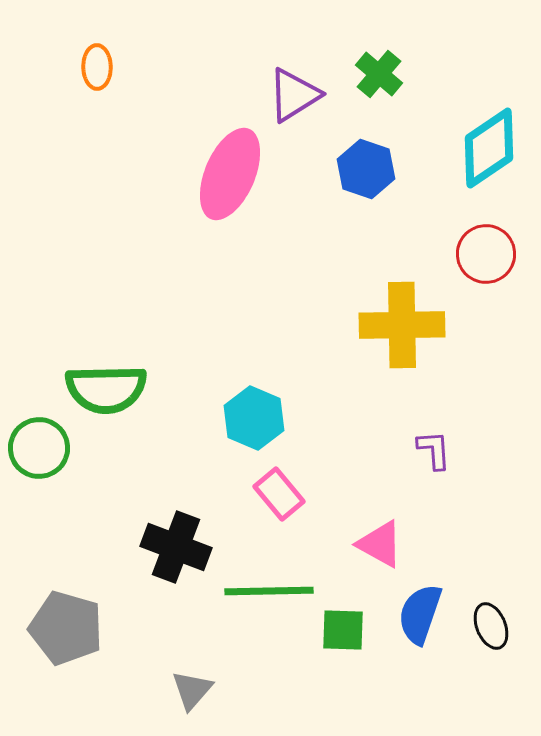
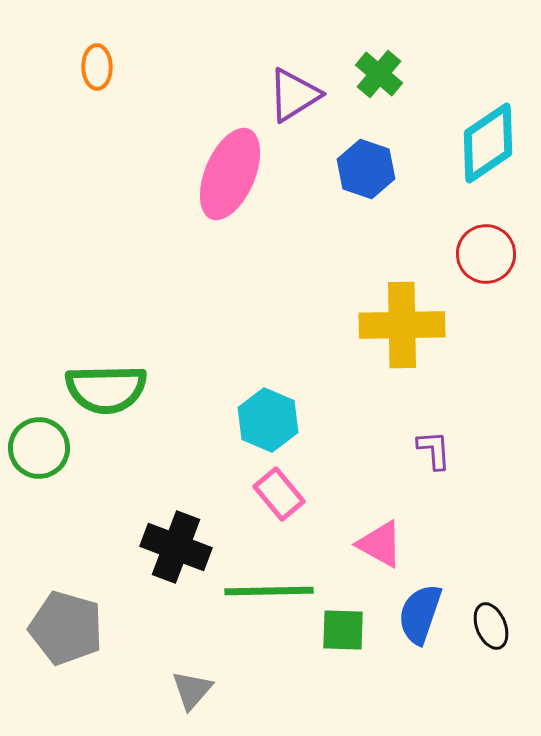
cyan diamond: moved 1 px left, 5 px up
cyan hexagon: moved 14 px right, 2 px down
